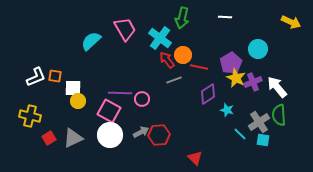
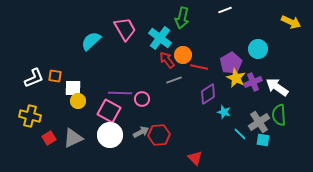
white line: moved 7 px up; rotated 24 degrees counterclockwise
white L-shape: moved 2 px left, 1 px down
white arrow: rotated 15 degrees counterclockwise
cyan star: moved 3 px left, 2 px down
